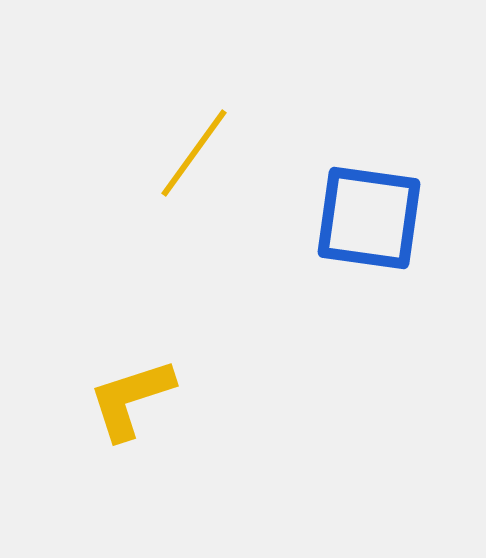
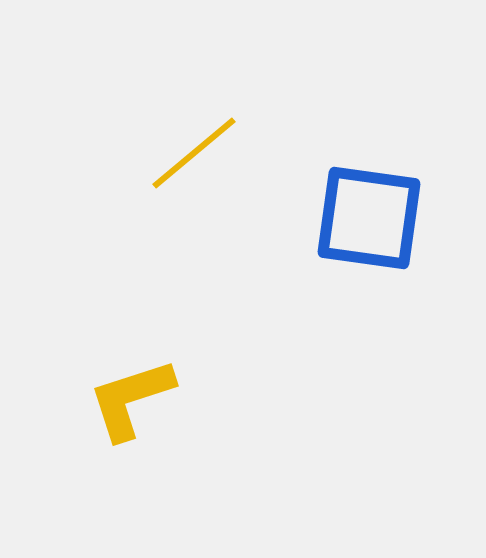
yellow line: rotated 14 degrees clockwise
